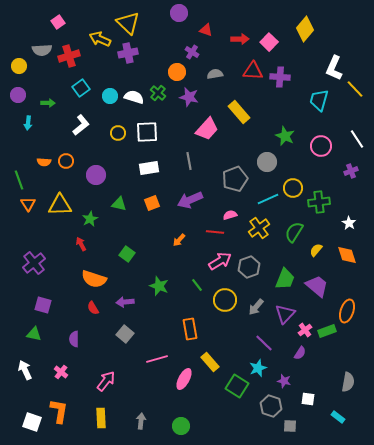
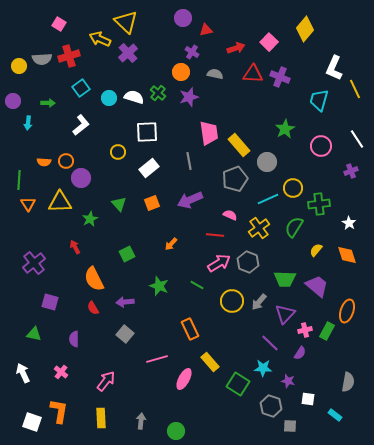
purple circle at (179, 13): moved 4 px right, 5 px down
pink square at (58, 22): moved 1 px right, 2 px down; rotated 24 degrees counterclockwise
yellow triangle at (128, 23): moved 2 px left, 1 px up
red triangle at (206, 30): rotated 32 degrees counterclockwise
red arrow at (240, 39): moved 4 px left, 9 px down; rotated 18 degrees counterclockwise
gray semicircle at (42, 50): moved 9 px down
purple cross at (128, 53): rotated 30 degrees counterclockwise
red triangle at (253, 71): moved 3 px down
orange circle at (177, 72): moved 4 px right
gray semicircle at (215, 74): rotated 21 degrees clockwise
purple cross at (280, 77): rotated 18 degrees clockwise
yellow line at (355, 89): rotated 18 degrees clockwise
purple circle at (18, 95): moved 5 px left, 6 px down
cyan circle at (110, 96): moved 1 px left, 2 px down
purple star at (189, 97): rotated 30 degrees counterclockwise
yellow rectangle at (239, 112): moved 33 px down
pink trapezoid at (207, 129): moved 2 px right, 4 px down; rotated 50 degrees counterclockwise
yellow circle at (118, 133): moved 19 px down
green star at (285, 136): moved 7 px up; rotated 18 degrees clockwise
white rectangle at (149, 168): rotated 30 degrees counterclockwise
purple circle at (96, 175): moved 15 px left, 3 px down
green line at (19, 180): rotated 24 degrees clockwise
green cross at (319, 202): moved 2 px down
green triangle at (119, 204): rotated 35 degrees clockwise
yellow triangle at (60, 205): moved 3 px up
pink semicircle at (230, 215): rotated 40 degrees clockwise
red line at (215, 232): moved 3 px down
green semicircle at (294, 232): moved 5 px up
orange arrow at (179, 240): moved 8 px left, 4 px down
red arrow at (81, 244): moved 6 px left, 3 px down
green square at (127, 254): rotated 28 degrees clockwise
pink arrow at (220, 261): moved 1 px left, 2 px down
gray hexagon at (249, 267): moved 1 px left, 5 px up; rotated 20 degrees counterclockwise
orange semicircle at (94, 279): rotated 45 degrees clockwise
green trapezoid at (285, 279): rotated 70 degrees clockwise
green line at (197, 285): rotated 24 degrees counterclockwise
yellow circle at (225, 300): moved 7 px right, 1 px down
purple square at (43, 305): moved 7 px right, 3 px up
gray arrow at (256, 307): moved 3 px right, 5 px up
orange rectangle at (190, 329): rotated 15 degrees counterclockwise
pink cross at (305, 330): rotated 24 degrees clockwise
green rectangle at (327, 331): rotated 42 degrees counterclockwise
purple line at (264, 343): moved 6 px right
cyan star at (258, 368): moved 5 px right; rotated 24 degrees clockwise
white arrow at (25, 370): moved 2 px left, 3 px down
purple star at (284, 381): moved 4 px right
green square at (237, 386): moved 1 px right, 2 px up
cyan rectangle at (338, 417): moved 3 px left, 2 px up
green circle at (181, 426): moved 5 px left, 5 px down
